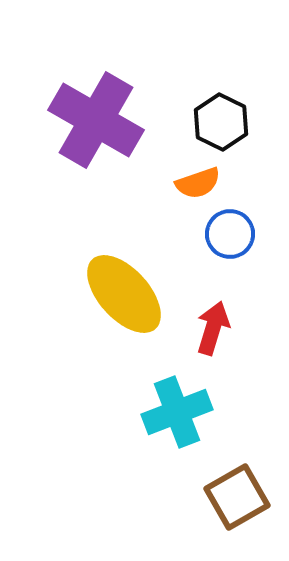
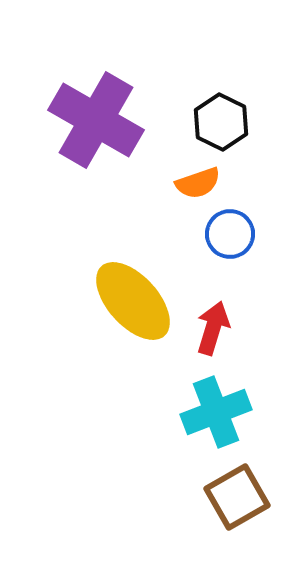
yellow ellipse: moved 9 px right, 7 px down
cyan cross: moved 39 px right
